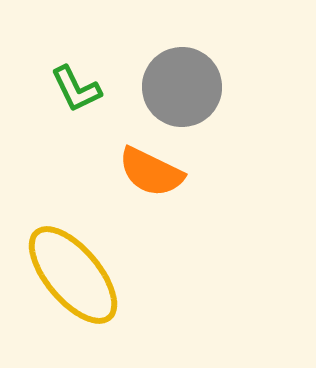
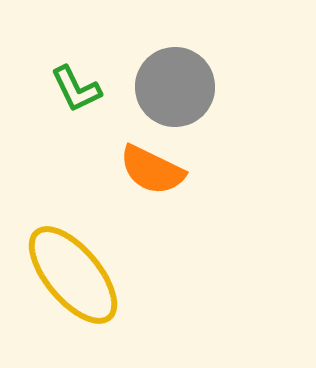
gray circle: moved 7 px left
orange semicircle: moved 1 px right, 2 px up
